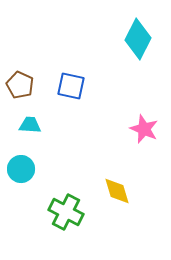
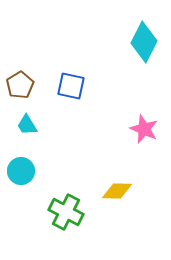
cyan diamond: moved 6 px right, 3 px down
brown pentagon: rotated 16 degrees clockwise
cyan trapezoid: moved 3 px left; rotated 125 degrees counterclockwise
cyan circle: moved 2 px down
yellow diamond: rotated 72 degrees counterclockwise
